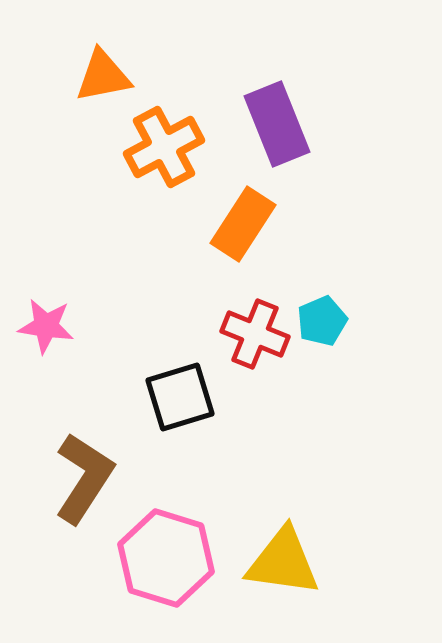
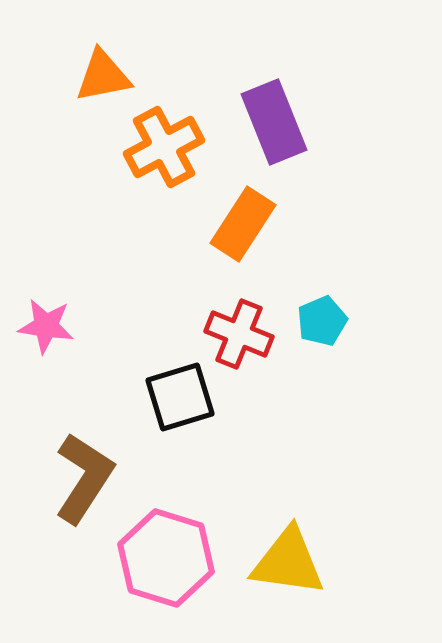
purple rectangle: moved 3 px left, 2 px up
red cross: moved 16 px left
yellow triangle: moved 5 px right
